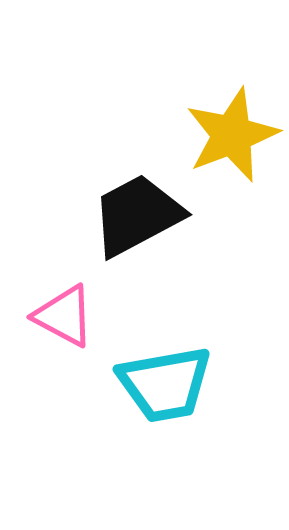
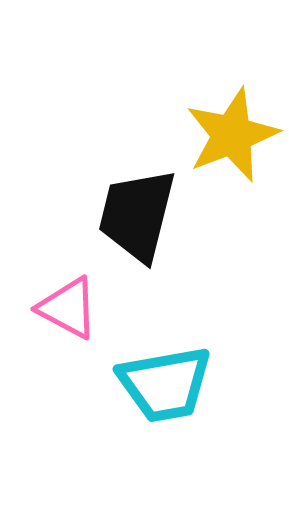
black trapezoid: rotated 48 degrees counterclockwise
pink triangle: moved 4 px right, 8 px up
